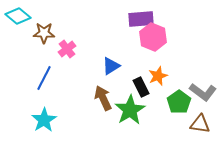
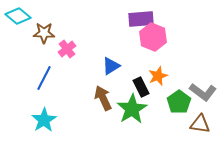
green star: moved 2 px right, 1 px up
